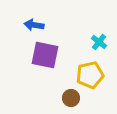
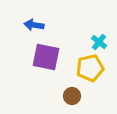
purple square: moved 1 px right, 2 px down
yellow pentagon: moved 7 px up
brown circle: moved 1 px right, 2 px up
